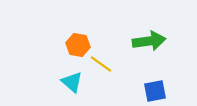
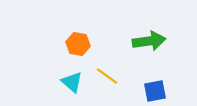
orange hexagon: moved 1 px up
yellow line: moved 6 px right, 12 px down
